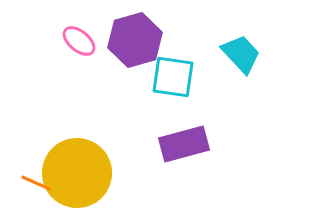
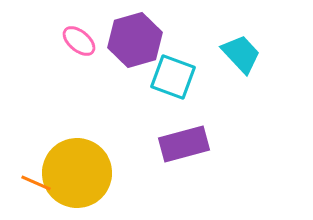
cyan square: rotated 12 degrees clockwise
